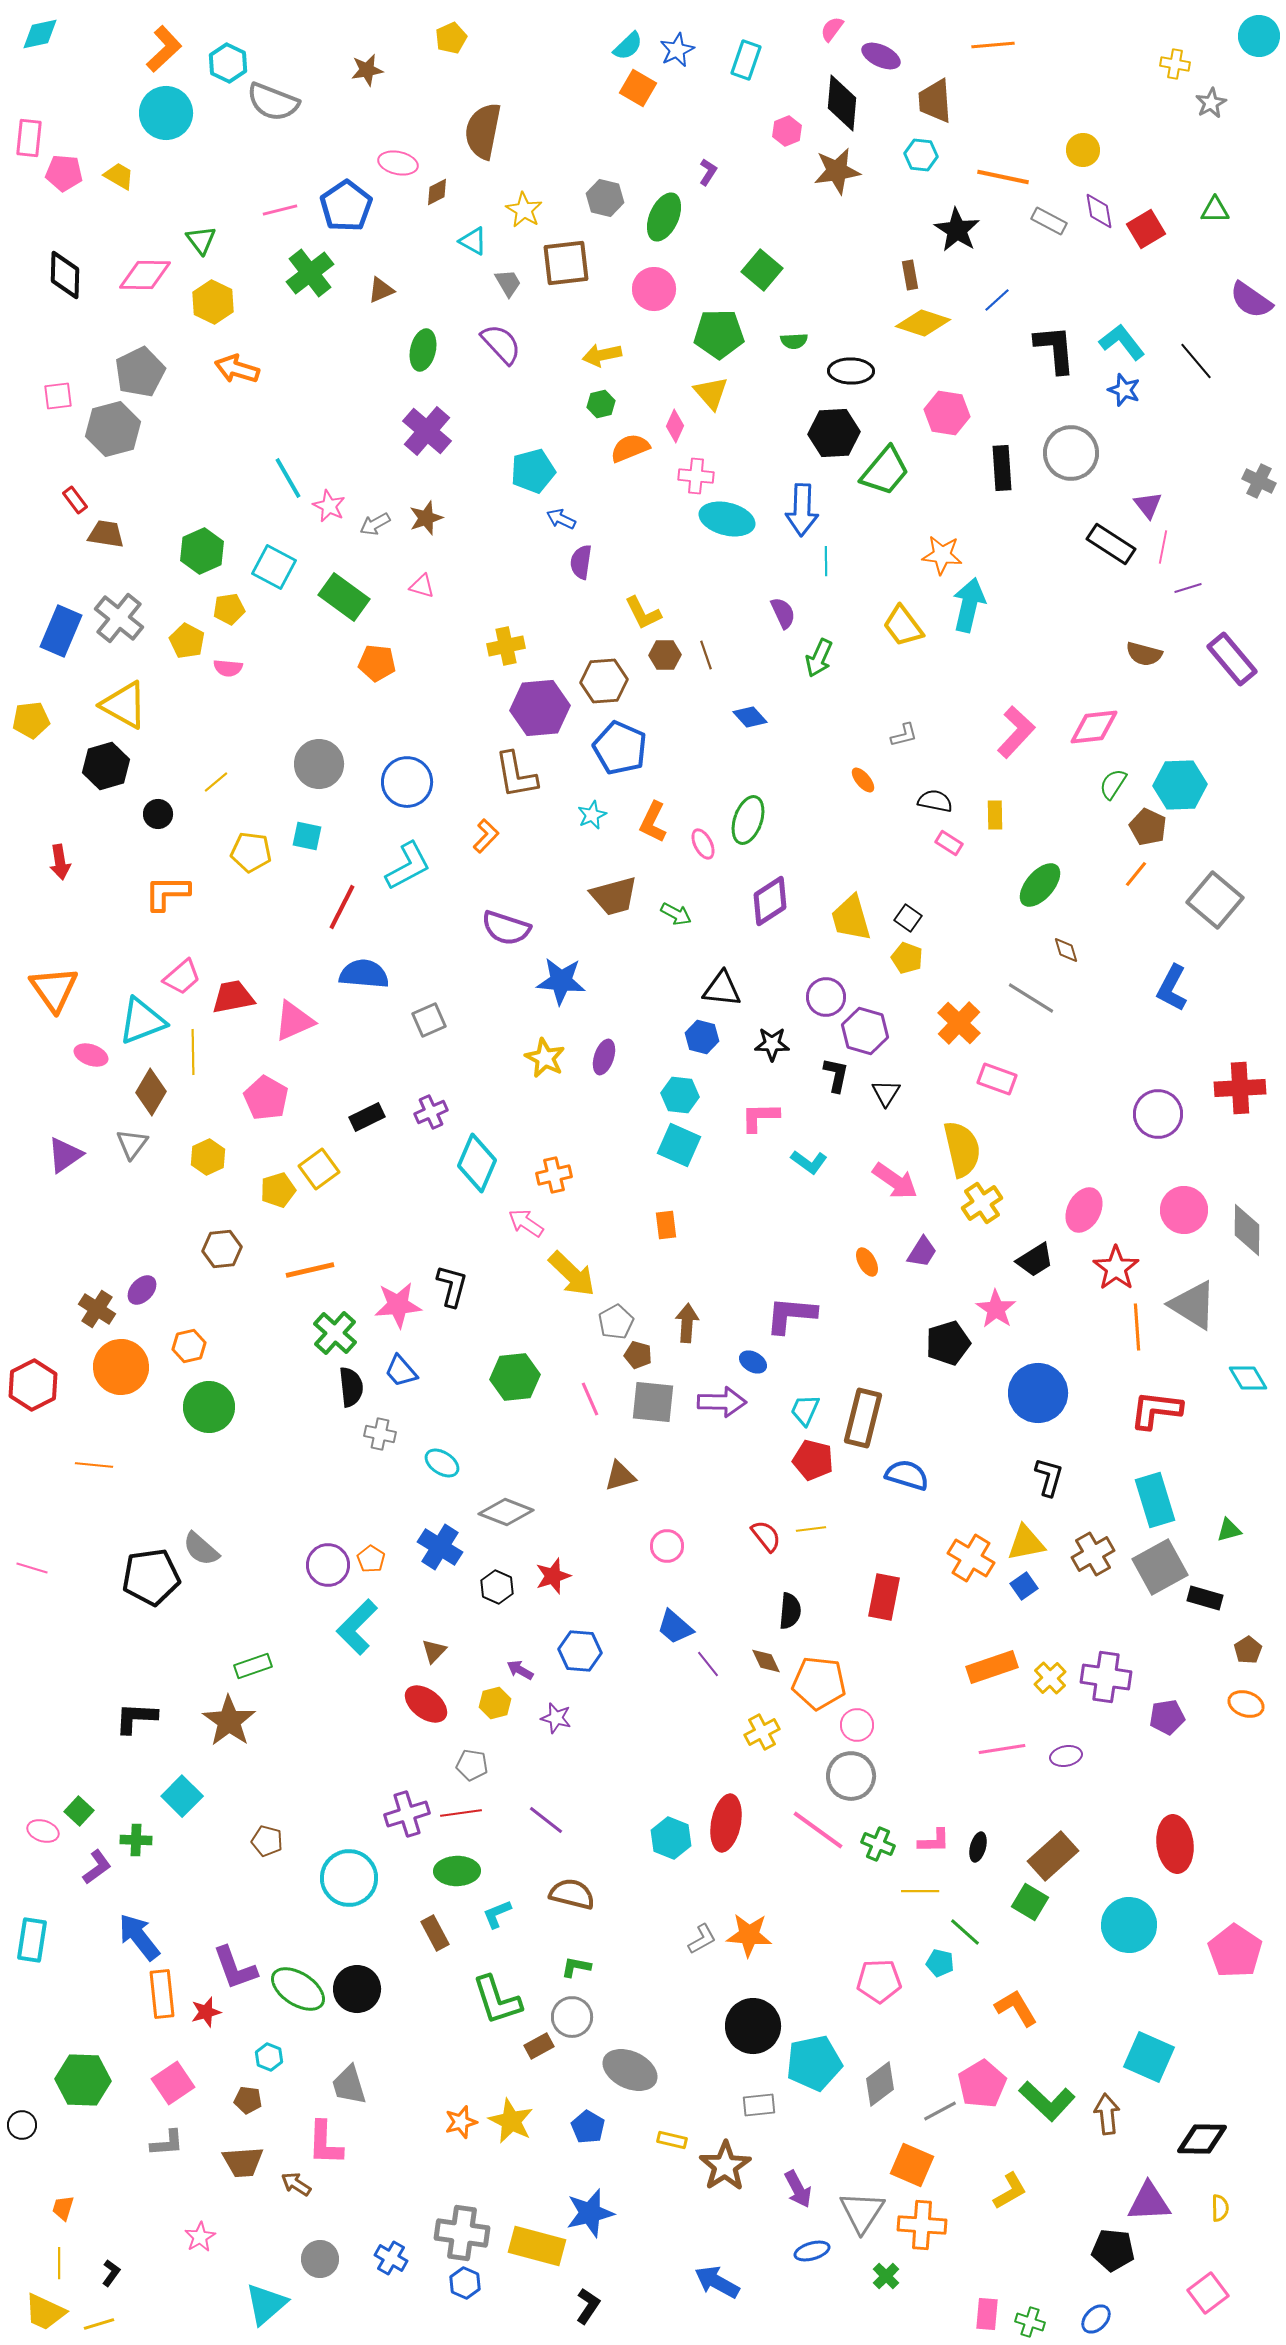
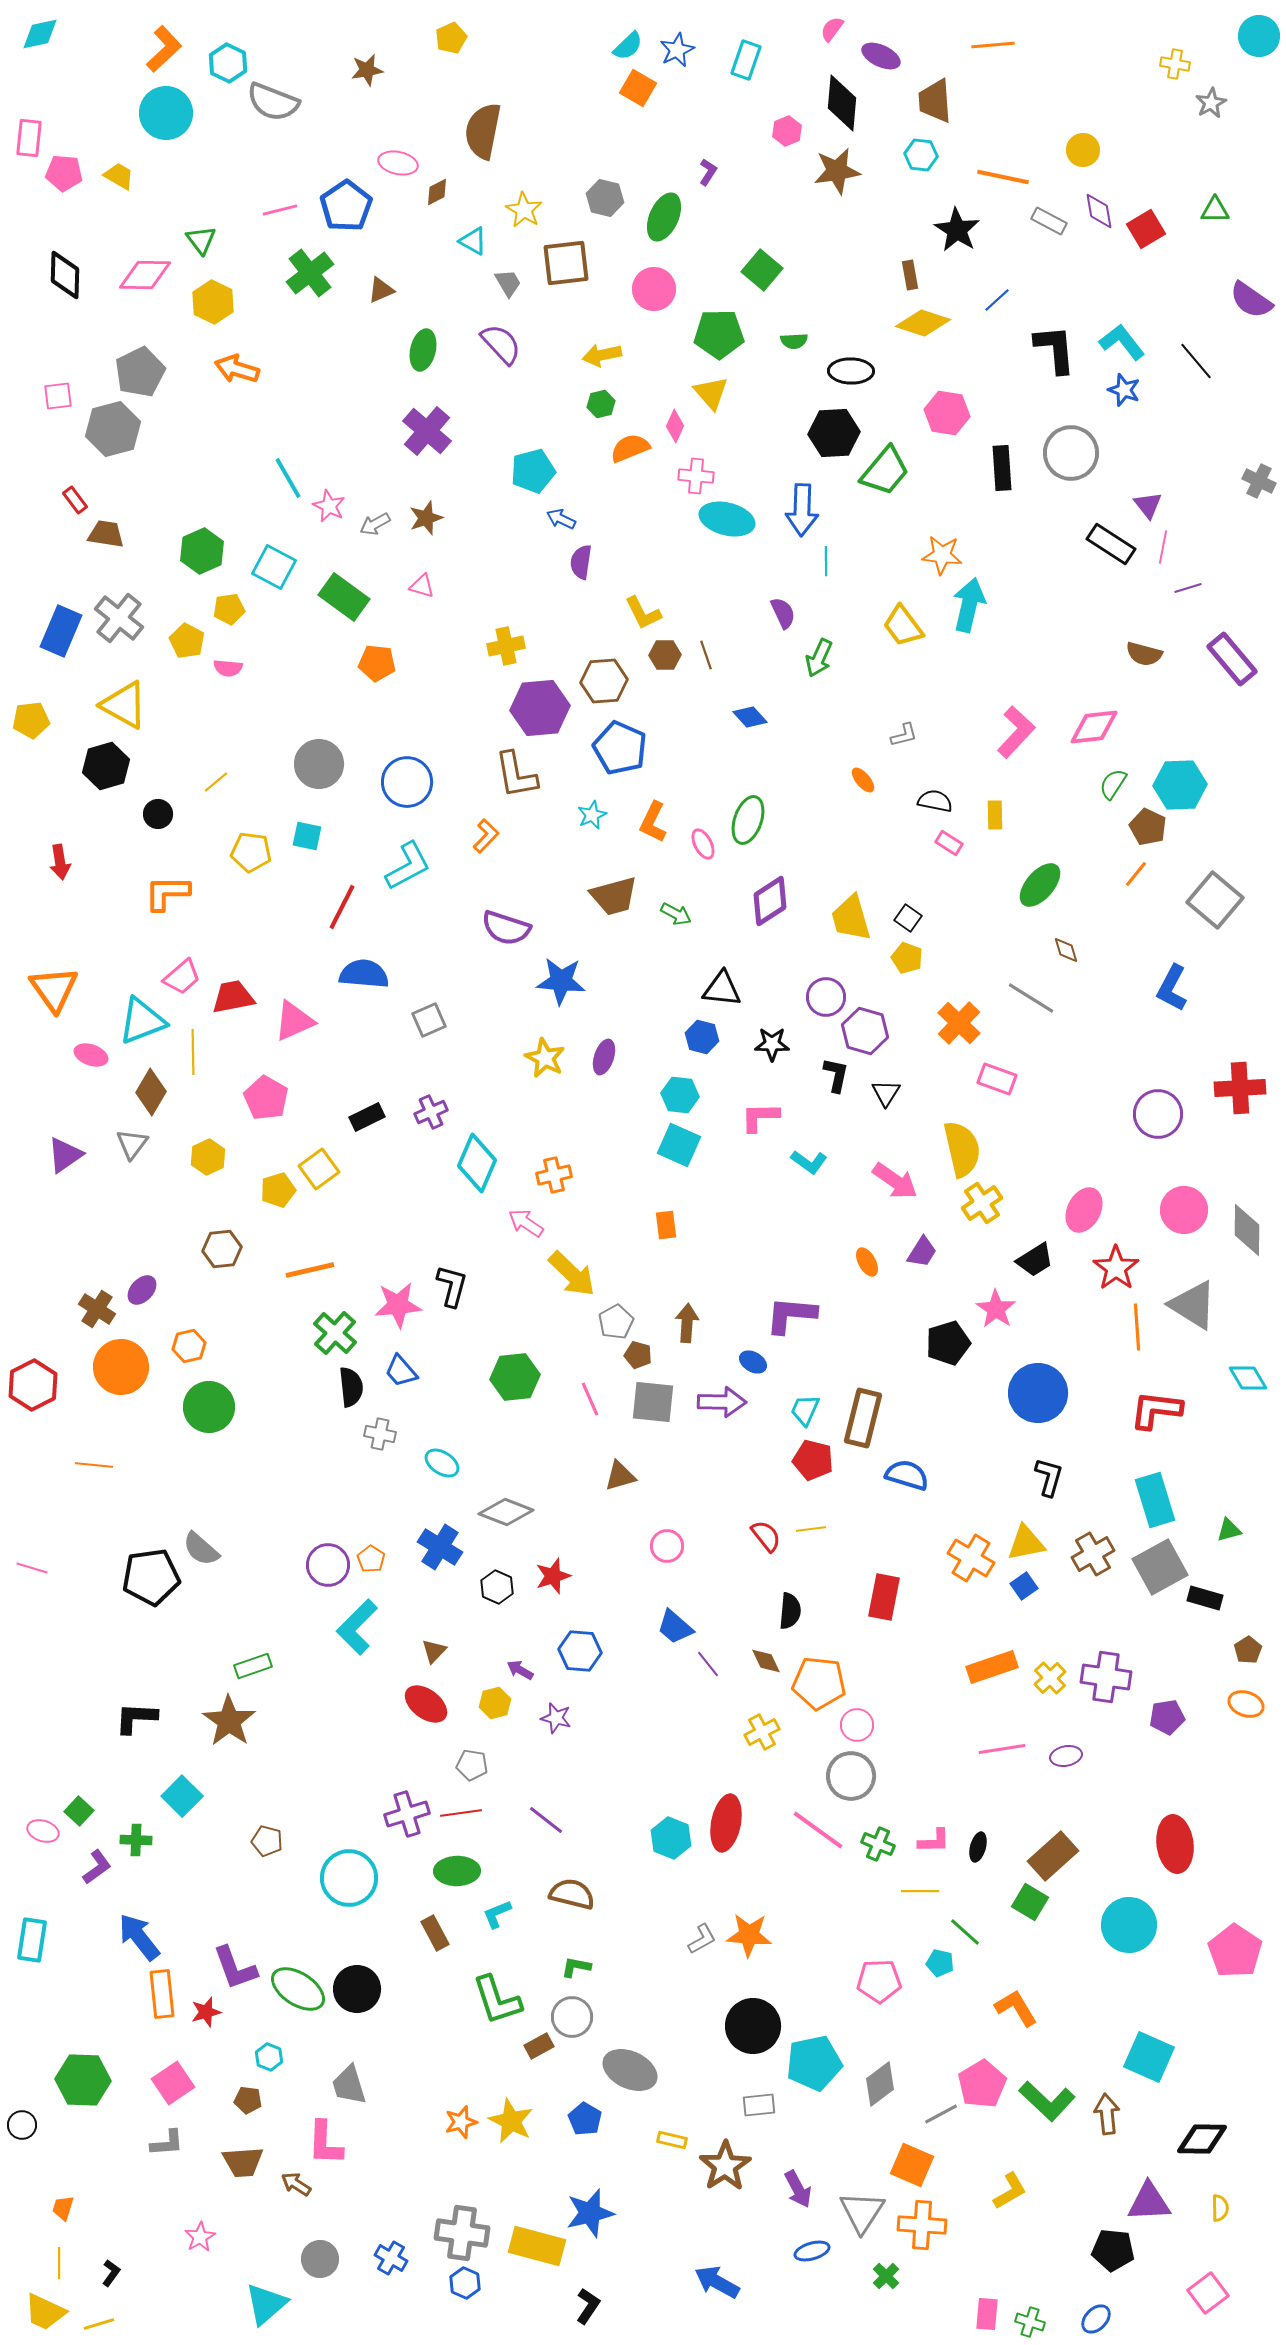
gray line at (940, 2111): moved 1 px right, 3 px down
blue pentagon at (588, 2127): moved 3 px left, 8 px up
